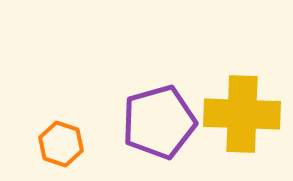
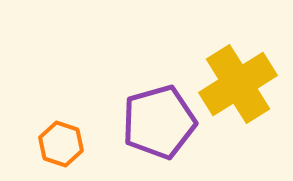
yellow cross: moved 4 px left, 30 px up; rotated 34 degrees counterclockwise
